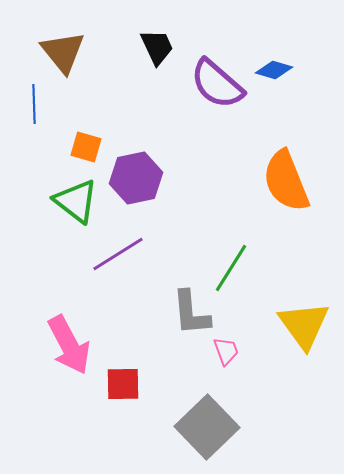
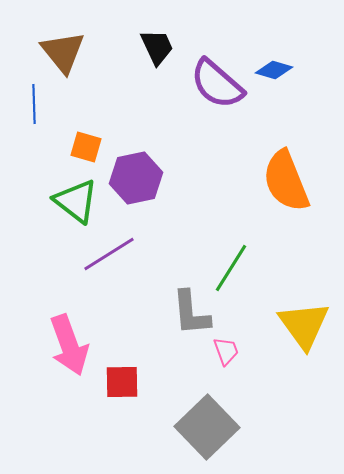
purple line: moved 9 px left
pink arrow: rotated 8 degrees clockwise
red square: moved 1 px left, 2 px up
